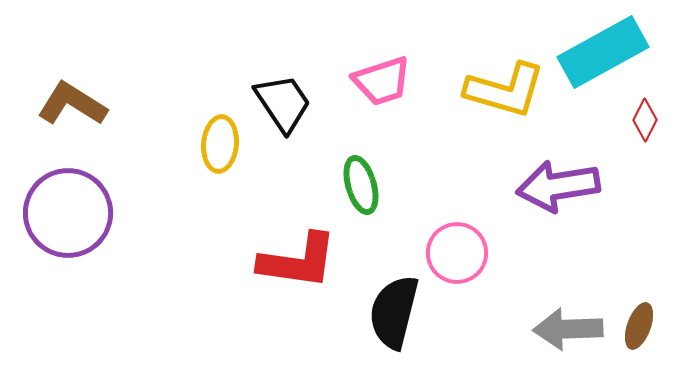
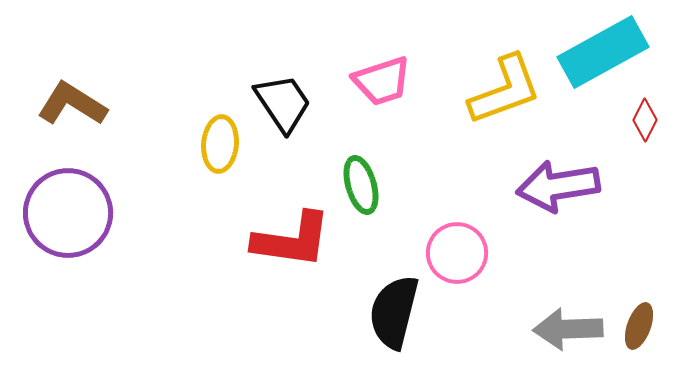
yellow L-shape: rotated 36 degrees counterclockwise
red L-shape: moved 6 px left, 21 px up
